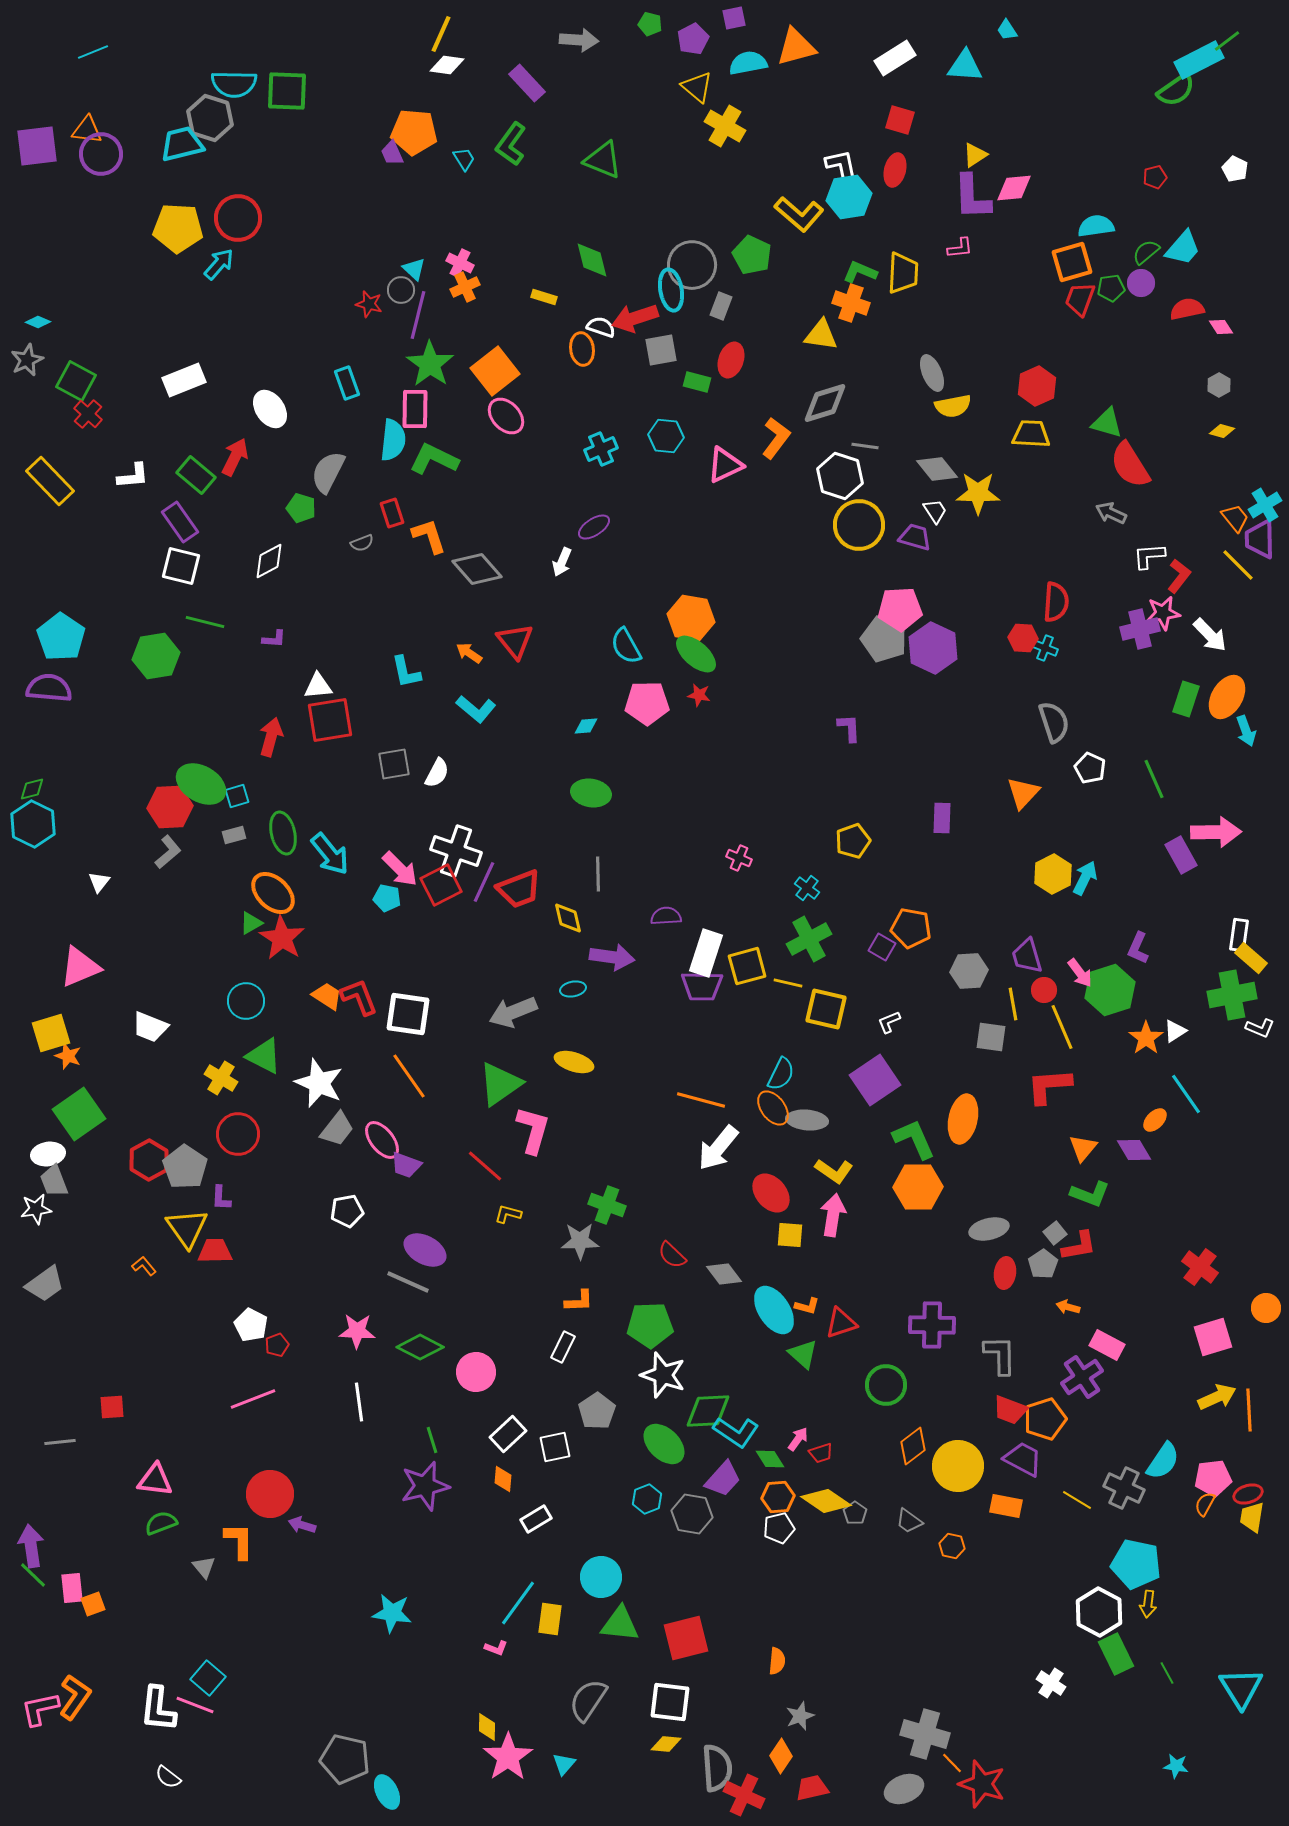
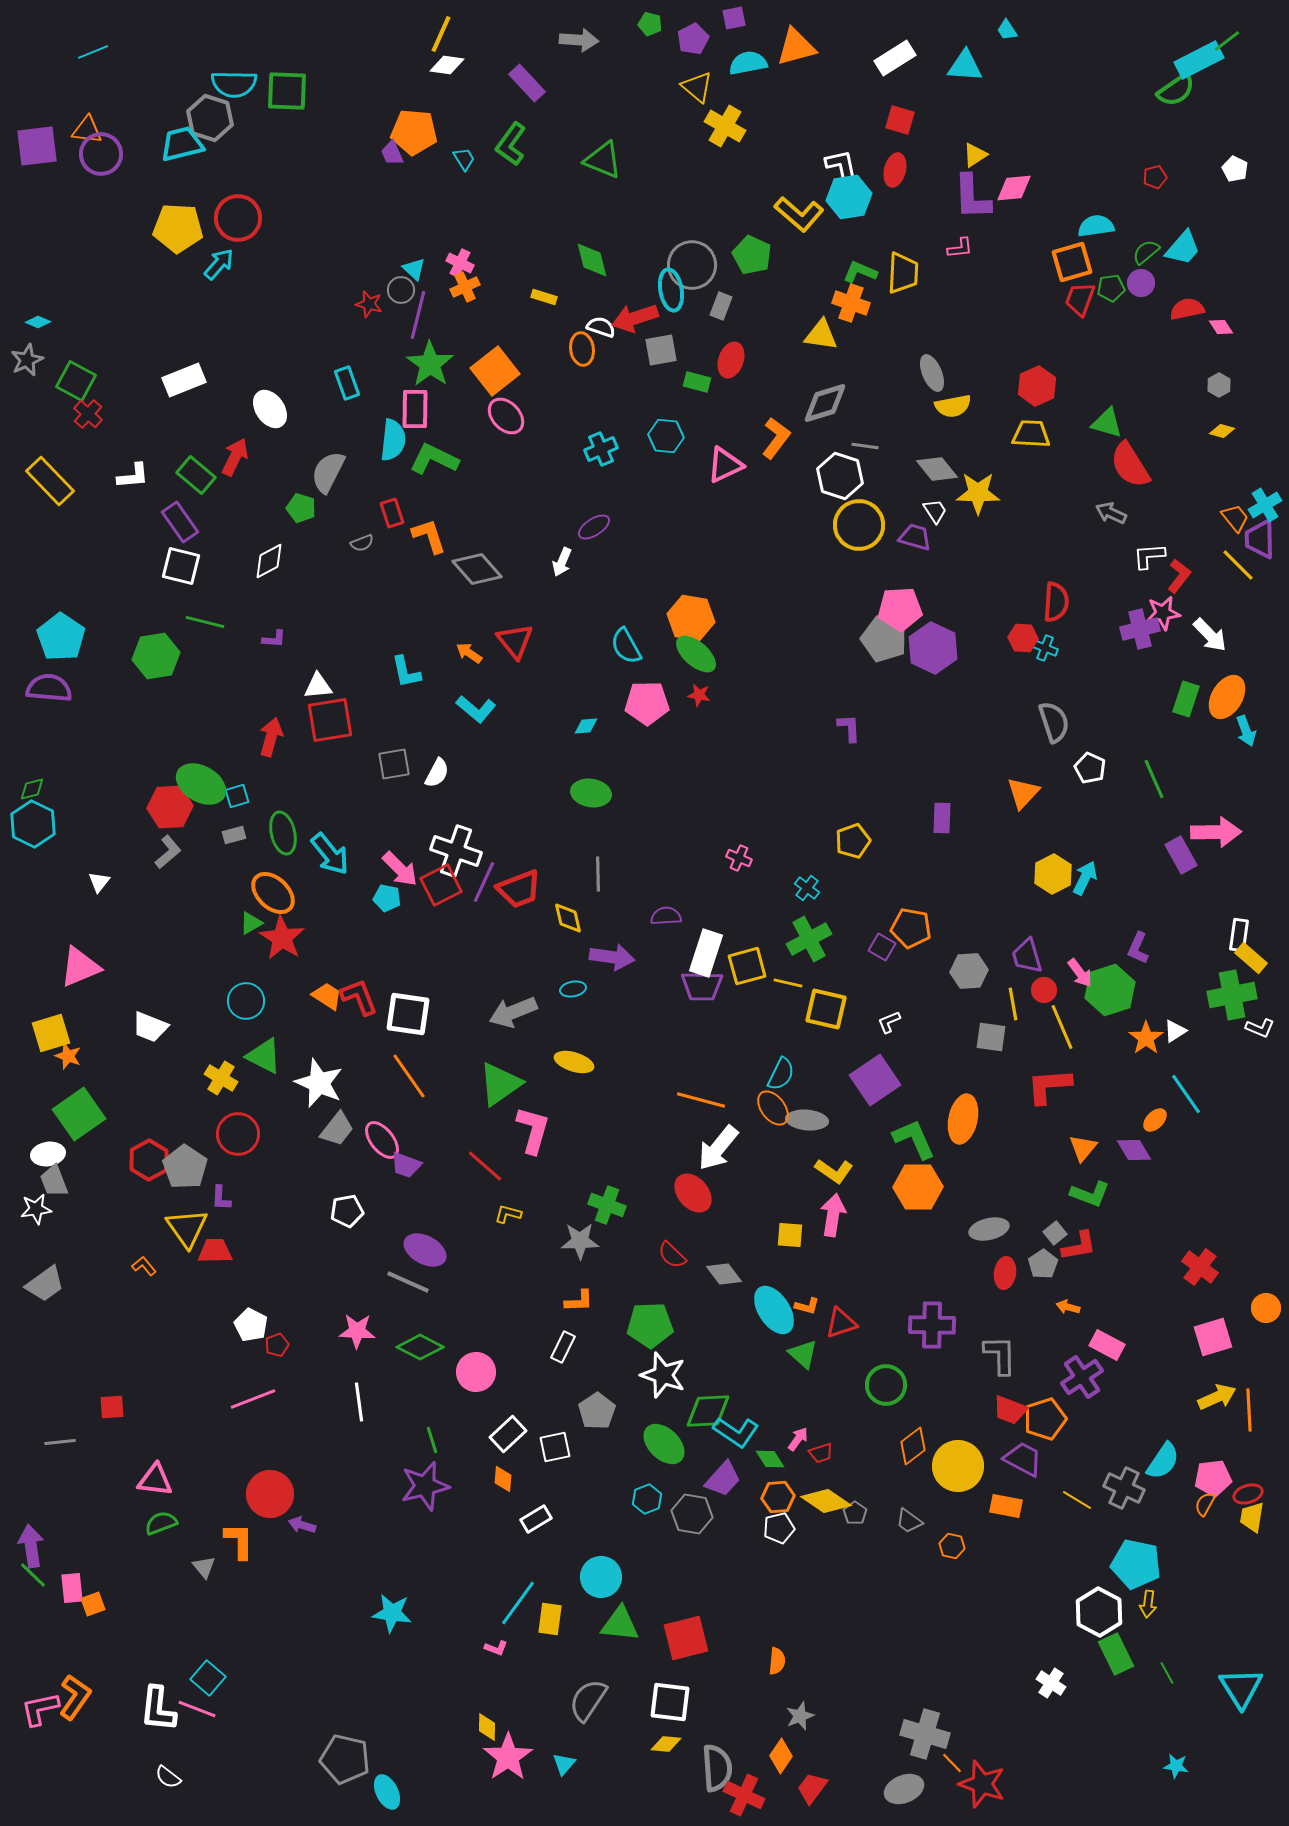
red ellipse at (771, 1193): moved 78 px left
pink line at (195, 1705): moved 2 px right, 4 px down
red trapezoid at (812, 1788): rotated 40 degrees counterclockwise
